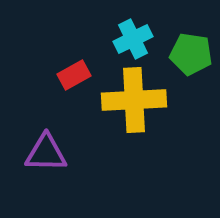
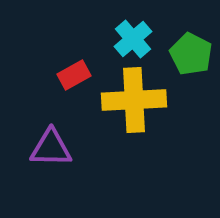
cyan cross: rotated 15 degrees counterclockwise
green pentagon: rotated 18 degrees clockwise
purple triangle: moved 5 px right, 5 px up
